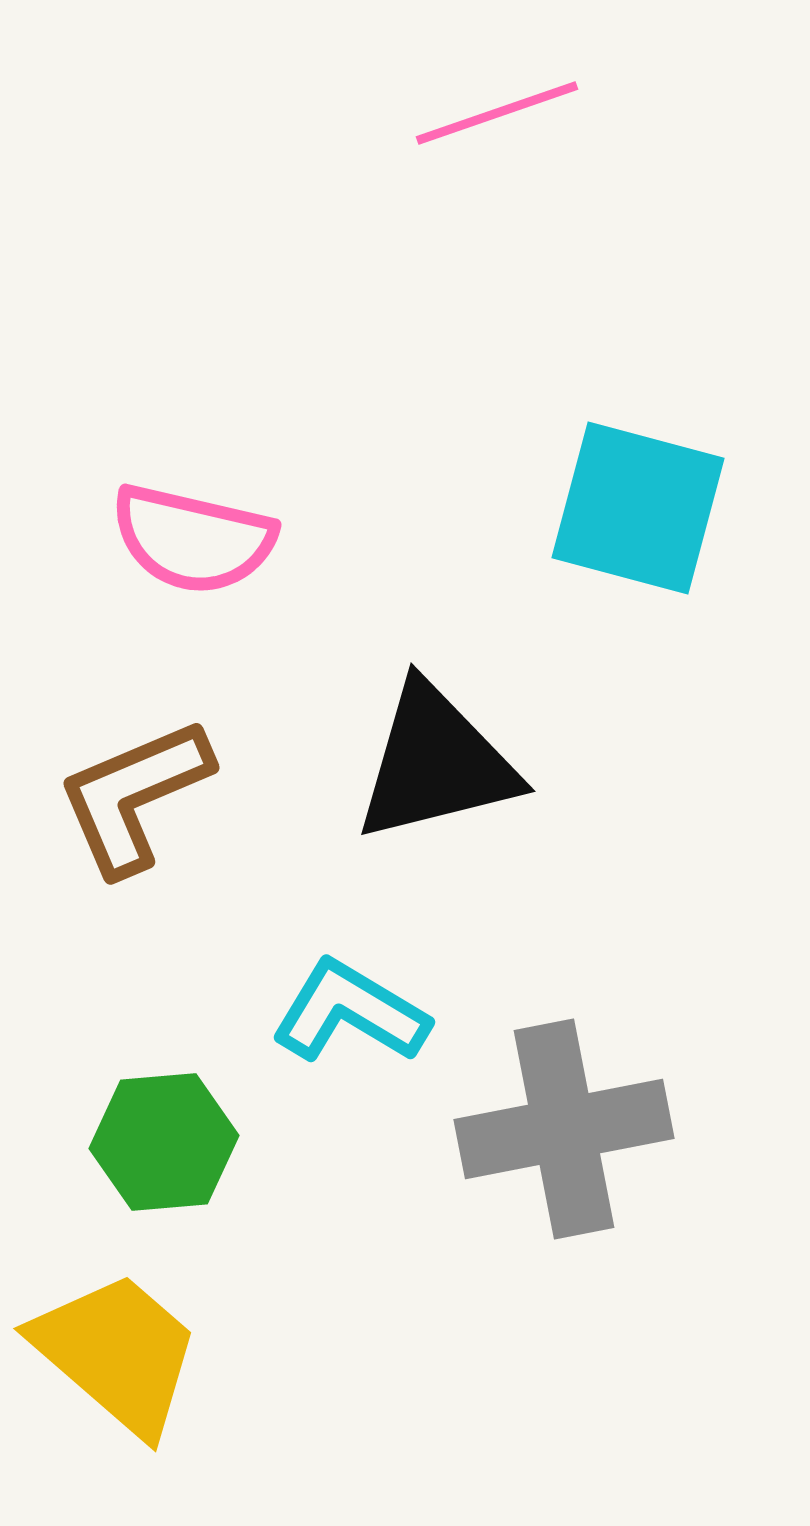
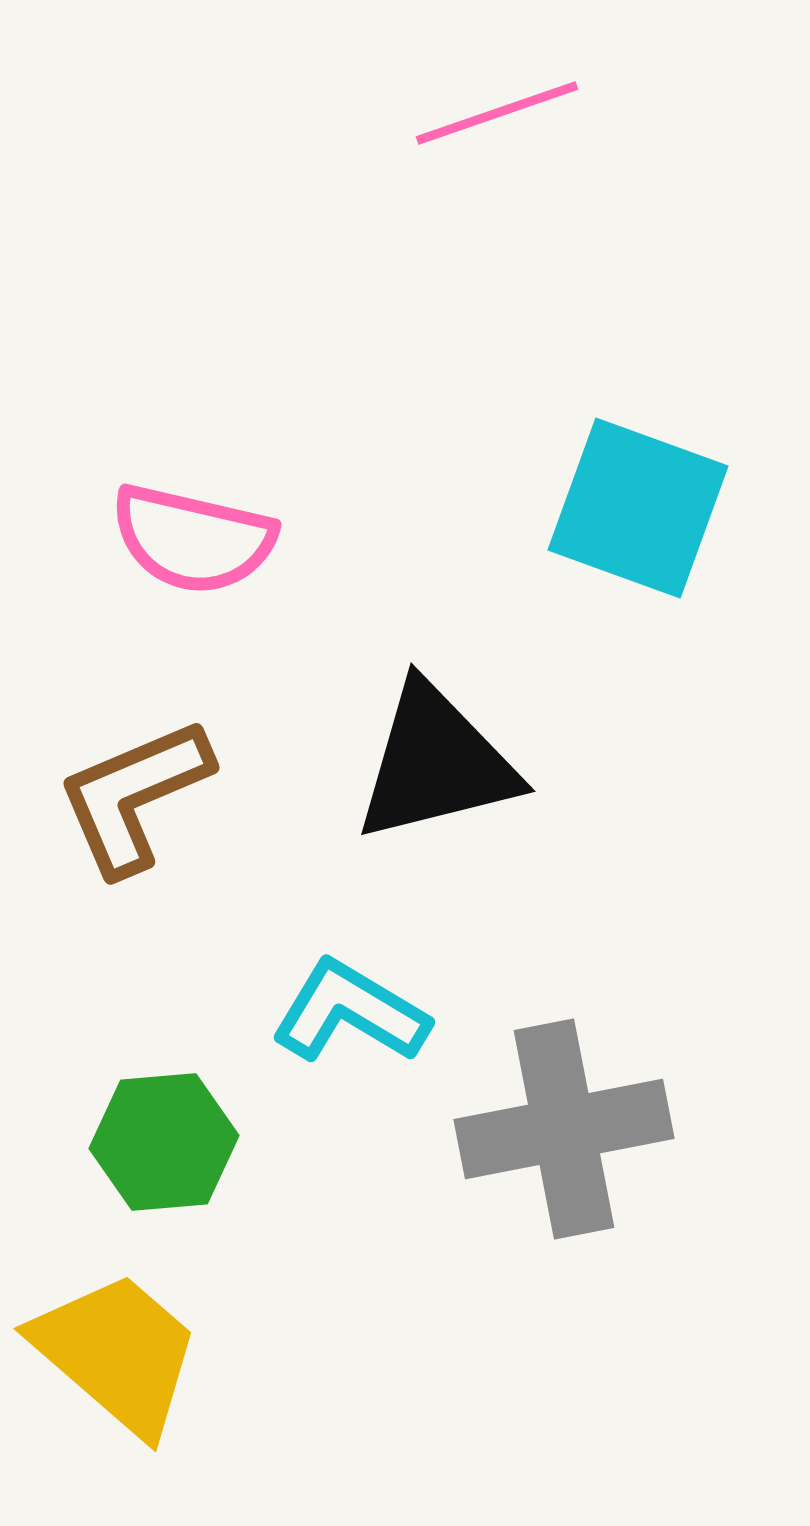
cyan square: rotated 5 degrees clockwise
